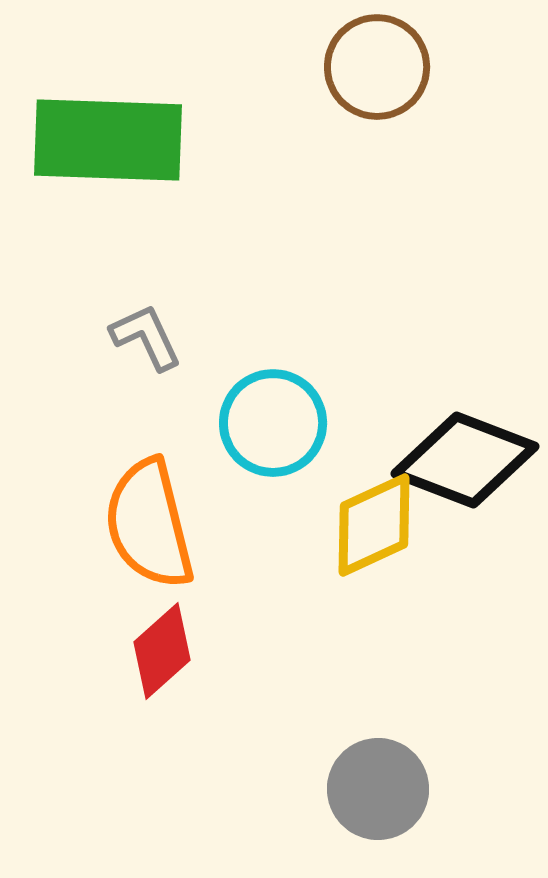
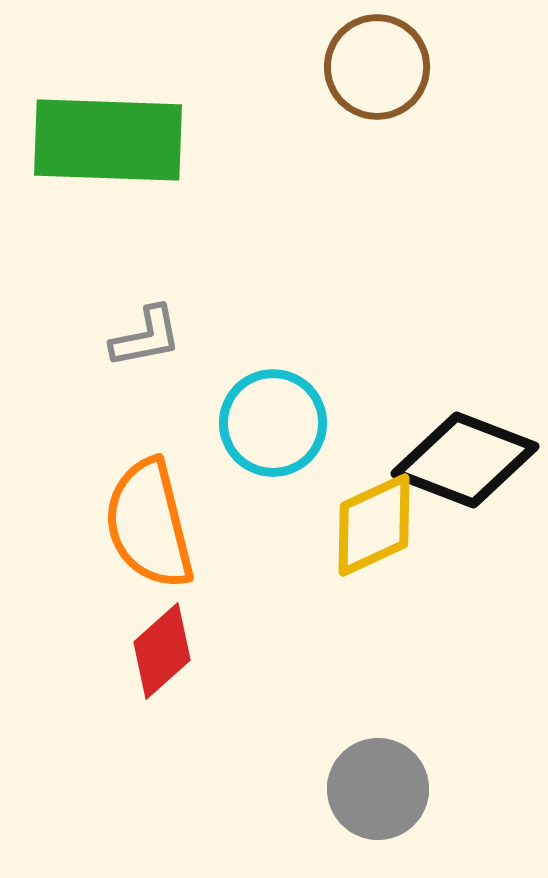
gray L-shape: rotated 104 degrees clockwise
